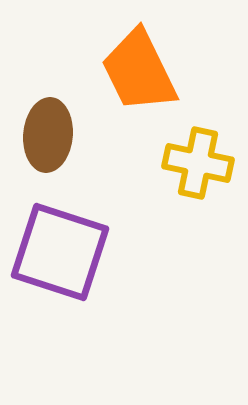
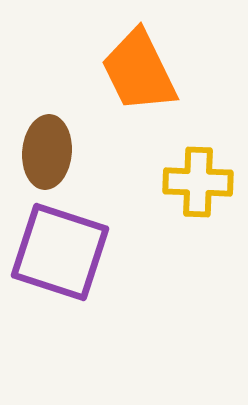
brown ellipse: moved 1 px left, 17 px down
yellow cross: moved 19 px down; rotated 10 degrees counterclockwise
